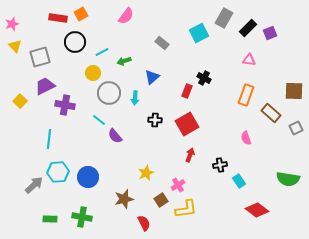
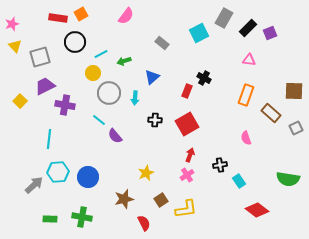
cyan line at (102, 52): moved 1 px left, 2 px down
pink cross at (178, 185): moved 9 px right, 10 px up
